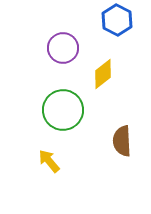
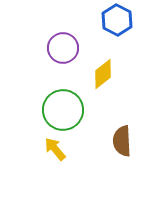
yellow arrow: moved 6 px right, 12 px up
